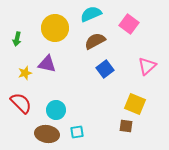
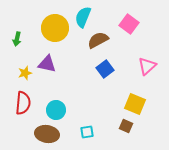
cyan semicircle: moved 8 px left, 3 px down; rotated 45 degrees counterclockwise
brown semicircle: moved 3 px right, 1 px up
red semicircle: moved 2 px right; rotated 50 degrees clockwise
brown square: rotated 16 degrees clockwise
cyan square: moved 10 px right
